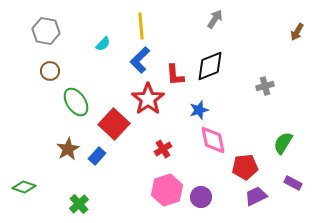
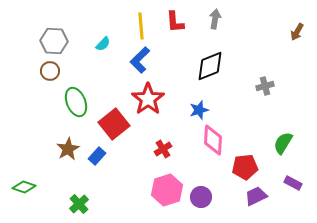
gray arrow: rotated 24 degrees counterclockwise
gray hexagon: moved 8 px right, 10 px down; rotated 8 degrees counterclockwise
red L-shape: moved 53 px up
green ellipse: rotated 12 degrees clockwise
red square: rotated 8 degrees clockwise
pink diamond: rotated 16 degrees clockwise
